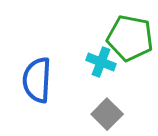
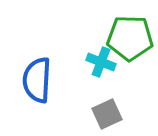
green pentagon: rotated 9 degrees counterclockwise
gray square: rotated 20 degrees clockwise
